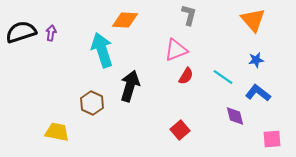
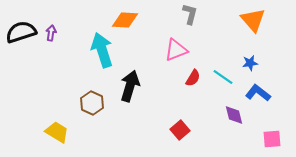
gray L-shape: moved 1 px right, 1 px up
blue star: moved 6 px left, 3 px down
red semicircle: moved 7 px right, 2 px down
purple diamond: moved 1 px left, 1 px up
yellow trapezoid: rotated 20 degrees clockwise
